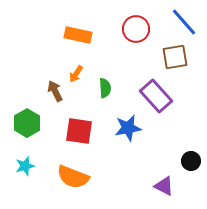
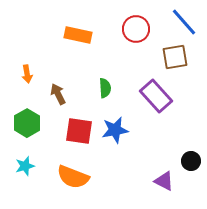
orange arrow: moved 49 px left; rotated 42 degrees counterclockwise
brown arrow: moved 3 px right, 3 px down
blue star: moved 13 px left, 2 px down
purple triangle: moved 5 px up
